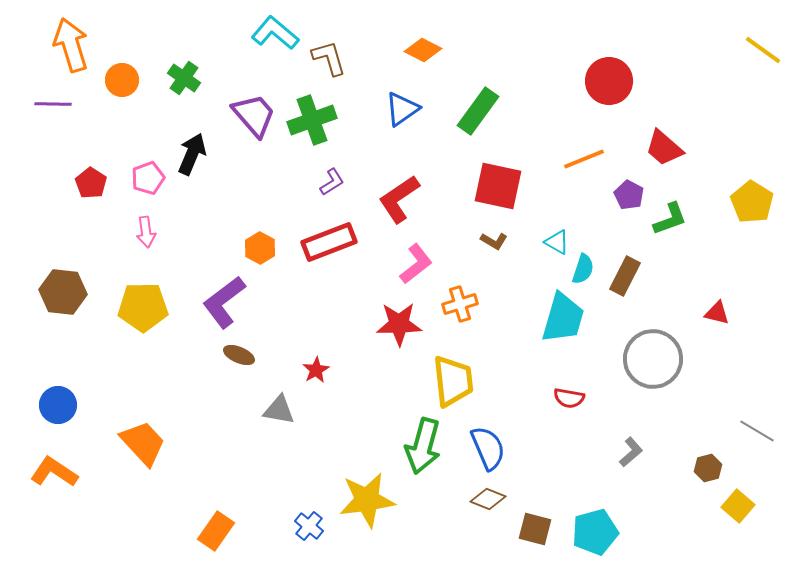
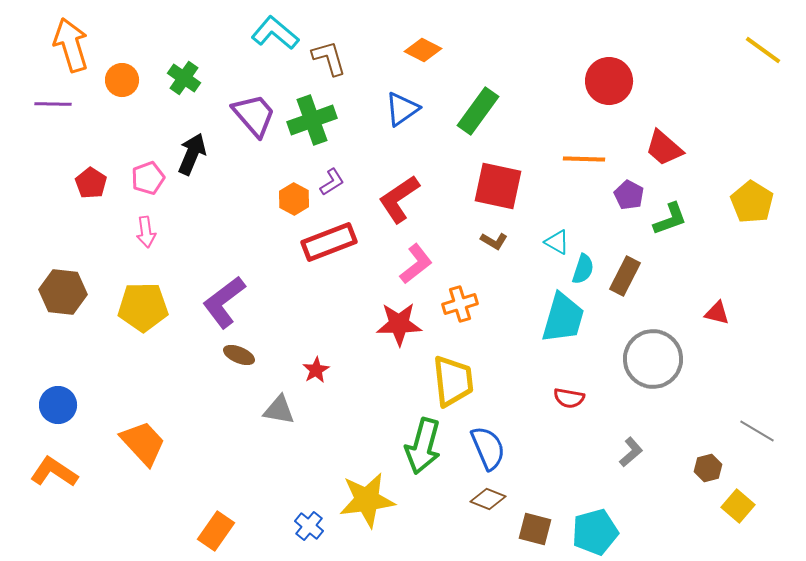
orange line at (584, 159): rotated 24 degrees clockwise
orange hexagon at (260, 248): moved 34 px right, 49 px up
